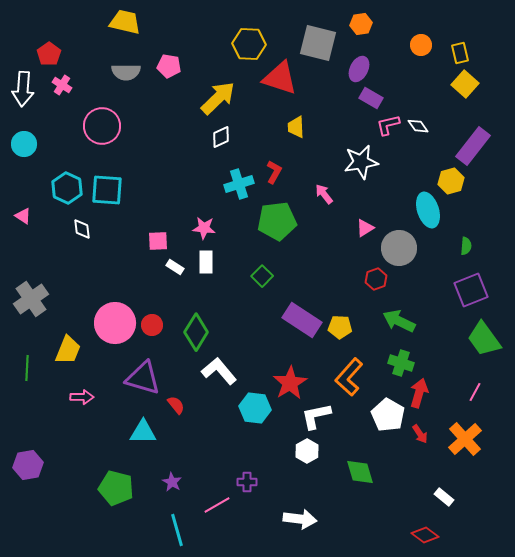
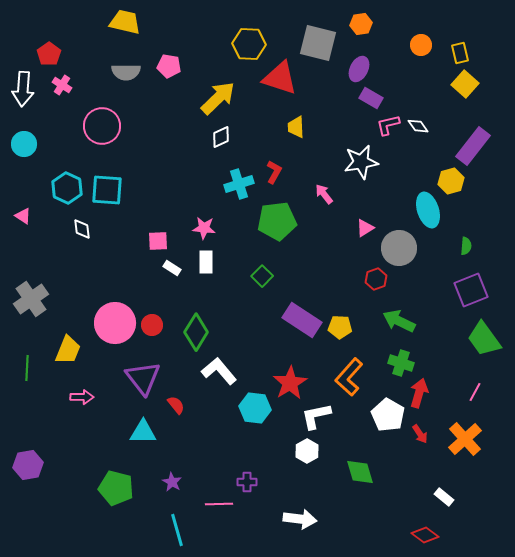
white rectangle at (175, 267): moved 3 px left, 1 px down
purple triangle at (143, 378): rotated 36 degrees clockwise
pink line at (217, 505): moved 2 px right, 1 px up; rotated 28 degrees clockwise
